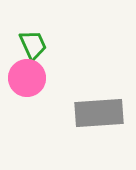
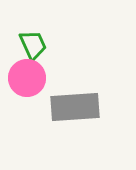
gray rectangle: moved 24 px left, 6 px up
